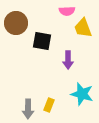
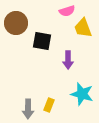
pink semicircle: rotated 14 degrees counterclockwise
